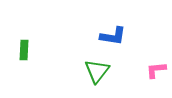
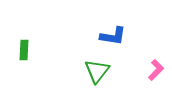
pink L-shape: rotated 140 degrees clockwise
